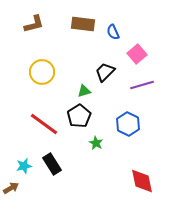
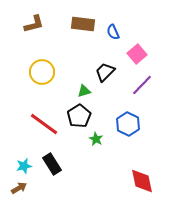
purple line: rotated 30 degrees counterclockwise
green star: moved 4 px up
brown arrow: moved 8 px right
